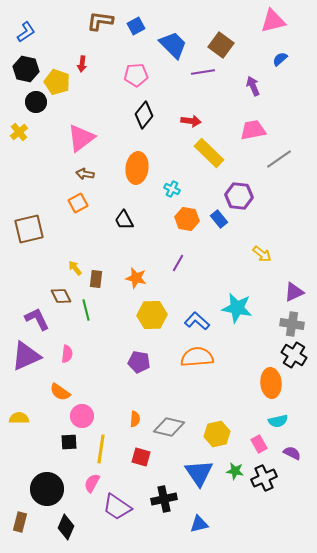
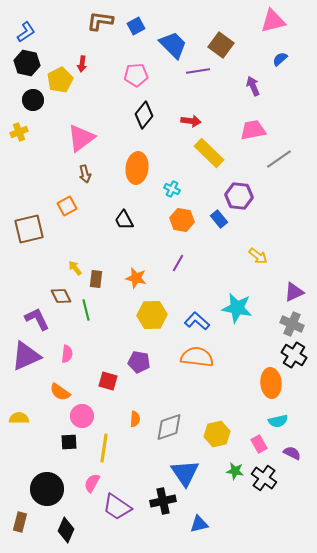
black hexagon at (26, 69): moved 1 px right, 6 px up
purple line at (203, 72): moved 5 px left, 1 px up
yellow pentagon at (57, 82): moved 3 px right, 2 px up; rotated 25 degrees clockwise
black circle at (36, 102): moved 3 px left, 2 px up
yellow cross at (19, 132): rotated 18 degrees clockwise
brown arrow at (85, 174): rotated 114 degrees counterclockwise
orange square at (78, 203): moved 11 px left, 3 px down
orange hexagon at (187, 219): moved 5 px left, 1 px down
yellow arrow at (262, 254): moved 4 px left, 2 px down
gray cross at (292, 324): rotated 15 degrees clockwise
orange semicircle at (197, 357): rotated 12 degrees clockwise
gray diamond at (169, 427): rotated 32 degrees counterclockwise
yellow line at (101, 449): moved 3 px right, 1 px up
red square at (141, 457): moved 33 px left, 76 px up
blue triangle at (199, 473): moved 14 px left
black cross at (264, 478): rotated 30 degrees counterclockwise
black cross at (164, 499): moved 1 px left, 2 px down
black diamond at (66, 527): moved 3 px down
